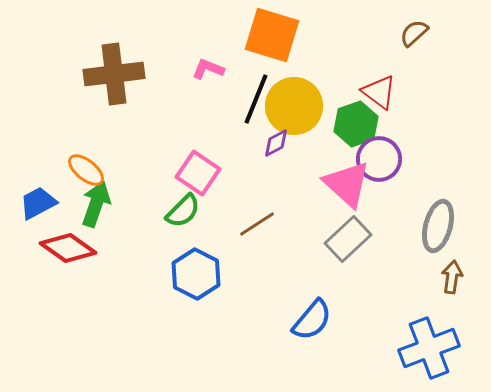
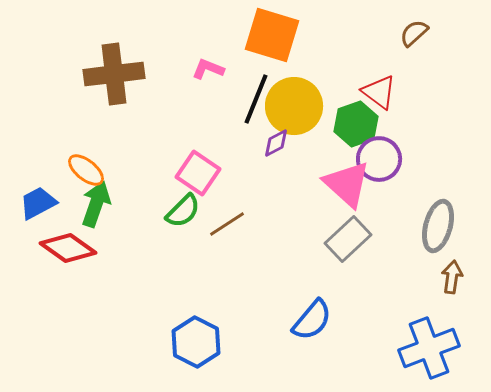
brown line: moved 30 px left
blue hexagon: moved 68 px down
